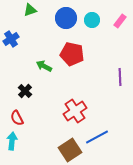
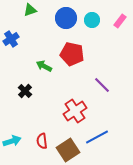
purple line: moved 18 px left, 8 px down; rotated 42 degrees counterclockwise
red semicircle: moved 25 px right, 23 px down; rotated 21 degrees clockwise
cyan arrow: rotated 66 degrees clockwise
brown square: moved 2 px left
